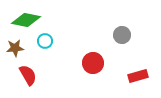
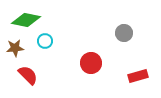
gray circle: moved 2 px right, 2 px up
red circle: moved 2 px left
red semicircle: rotated 15 degrees counterclockwise
